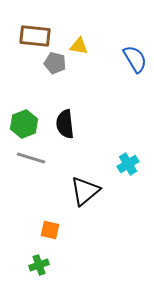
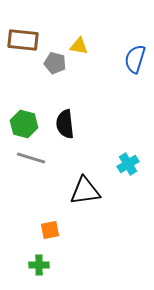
brown rectangle: moved 12 px left, 4 px down
blue semicircle: rotated 132 degrees counterclockwise
green hexagon: rotated 24 degrees counterclockwise
black triangle: rotated 32 degrees clockwise
orange square: rotated 24 degrees counterclockwise
green cross: rotated 18 degrees clockwise
